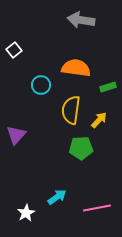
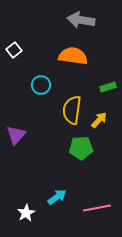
orange semicircle: moved 3 px left, 12 px up
yellow semicircle: moved 1 px right
